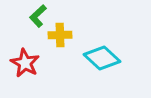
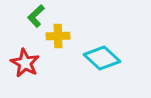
green L-shape: moved 2 px left
yellow cross: moved 2 px left, 1 px down
